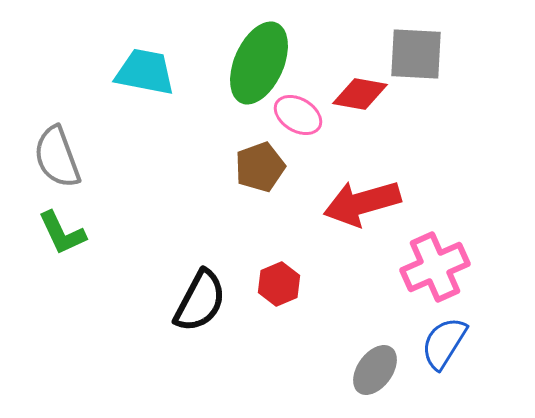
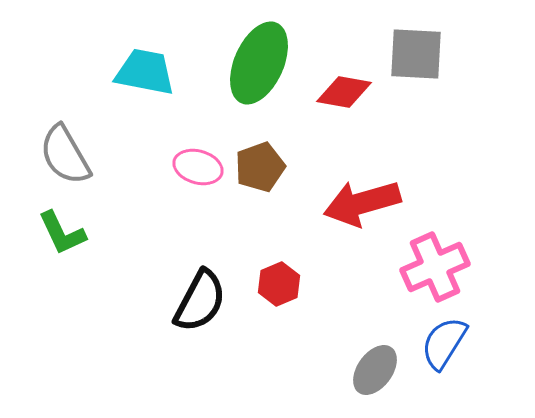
red diamond: moved 16 px left, 2 px up
pink ellipse: moved 100 px left, 52 px down; rotated 15 degrees counterclockwise
gray semicircle: moved 8 px right, 2 px up; rotated 10 degrees counterclockwise
